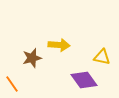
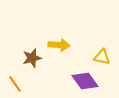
purple diamond: moved 1 px right, 1 px down
orange line: moved 3 px right
